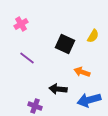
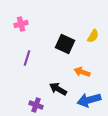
pink cross: rotated 16 degrees clockwise
purple line: rotated 70 degrees clockwise
black arrow: rotated 24 degrees clockwise
purple cross: moved 1 px right, 1 px up
